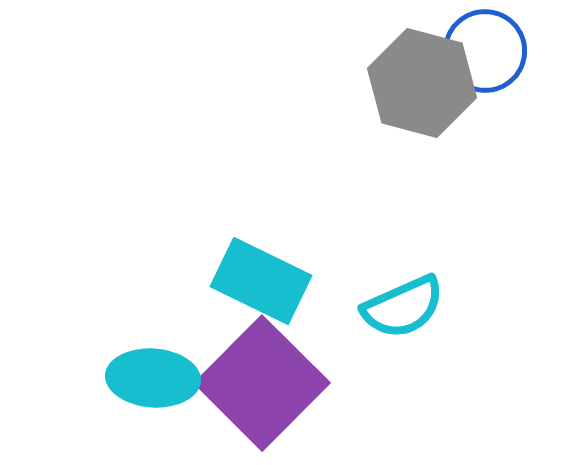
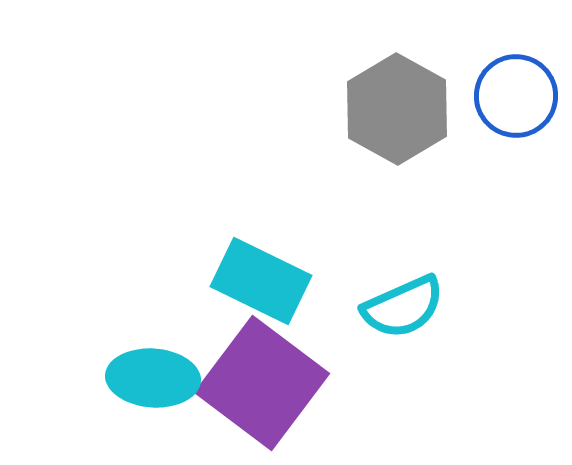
blue circle: moved 31 px right, 45 px down
gray hexagon: moved 25 px left, 26 px down; rotated 14 degrees clockwise
purple square: rotated 8 degrees counterclockwise
